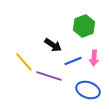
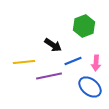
pink arrow: moved 2 px right, 5 px down
yellow line: rotated 55 degrees counterclockwise
purple line: rotated 30 degrees counterclockwise
blue ellipse: moved 2 px right, 3 px up; rotated 20 degrees clockwise
